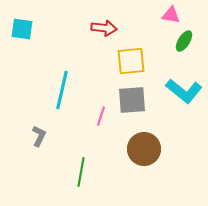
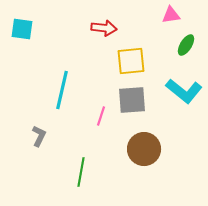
pink triangle: rotated 18 degrees counterclockwise
green ellipse: moved 2 px right, 4 px down
